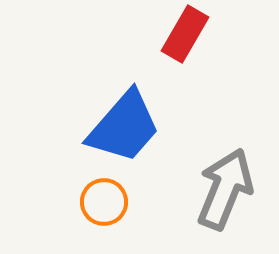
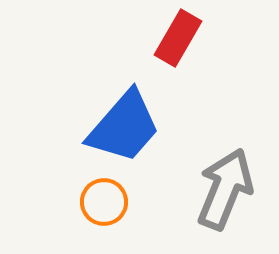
red rectangle: moved 7 px left, 4 px down
